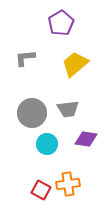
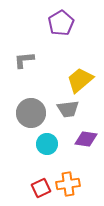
gray L-shape: moved 1 px left, 2 px down
yellow trapezoid: moved 5 px right, 16 px down
gray circle: moved 1 px left
red square: moved 2 px up; rotated 36 degrees clockwise
